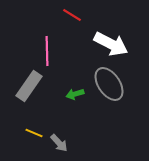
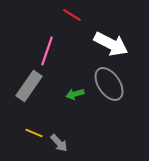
pink line: rotated 20 degrees clockwise
